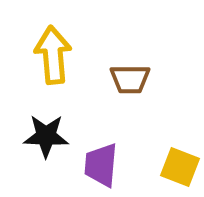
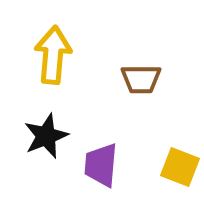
yellow arrow: rotated 10 degrees clockwise
brown trapezoid: moved 11 px right
black star: rotated 24 degrees counterclockwise
